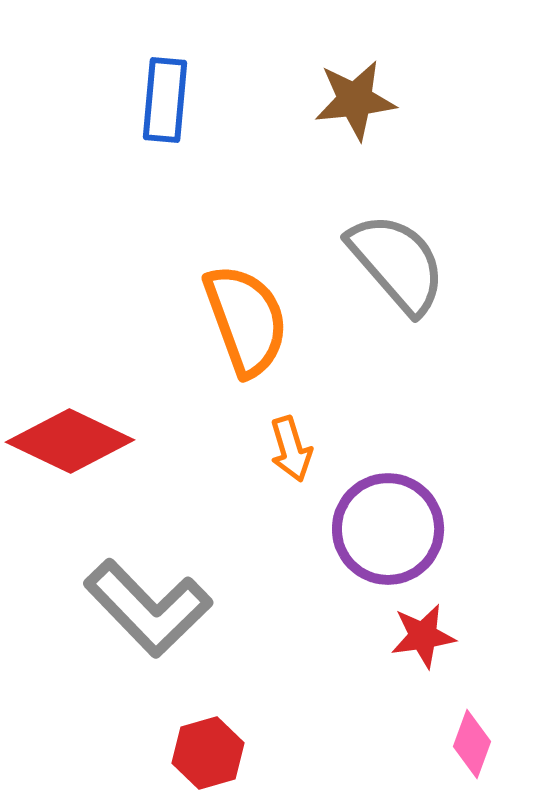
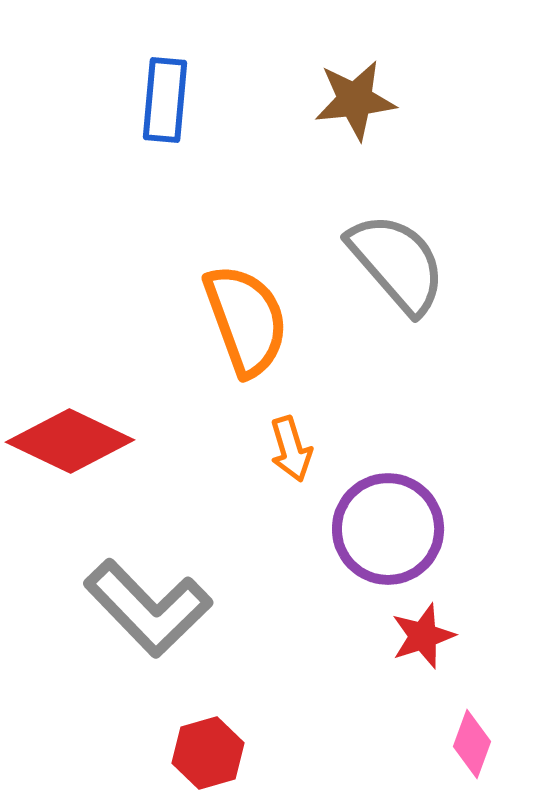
red star: rotated 10 degrees counterclockwise
